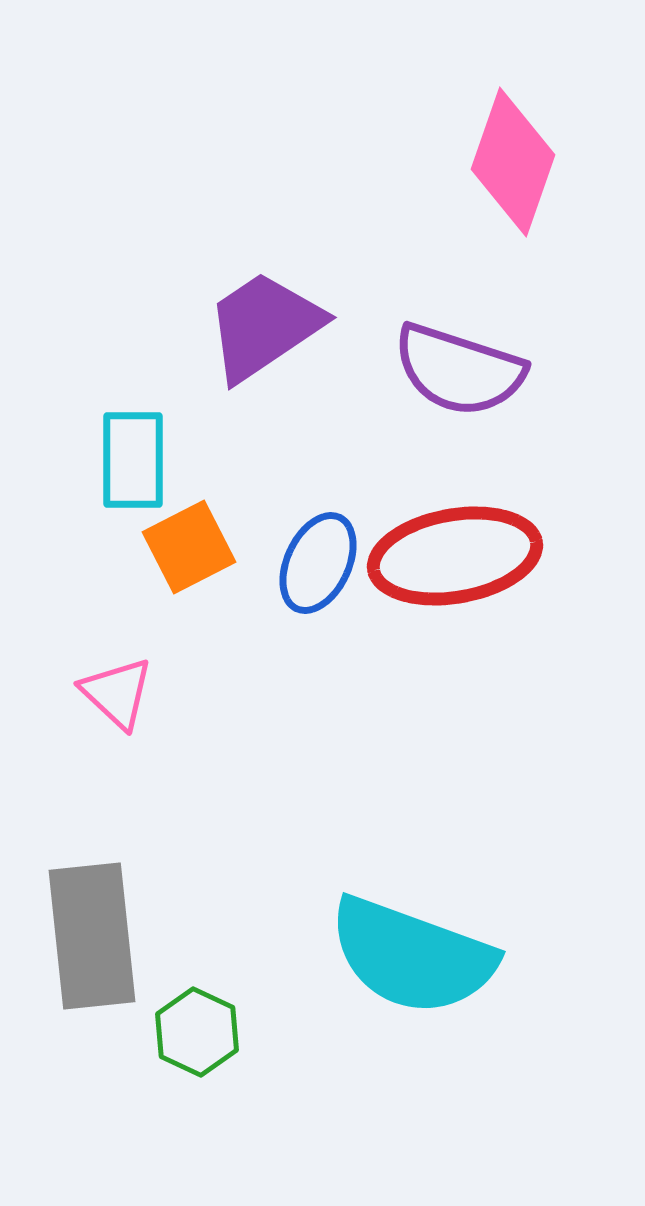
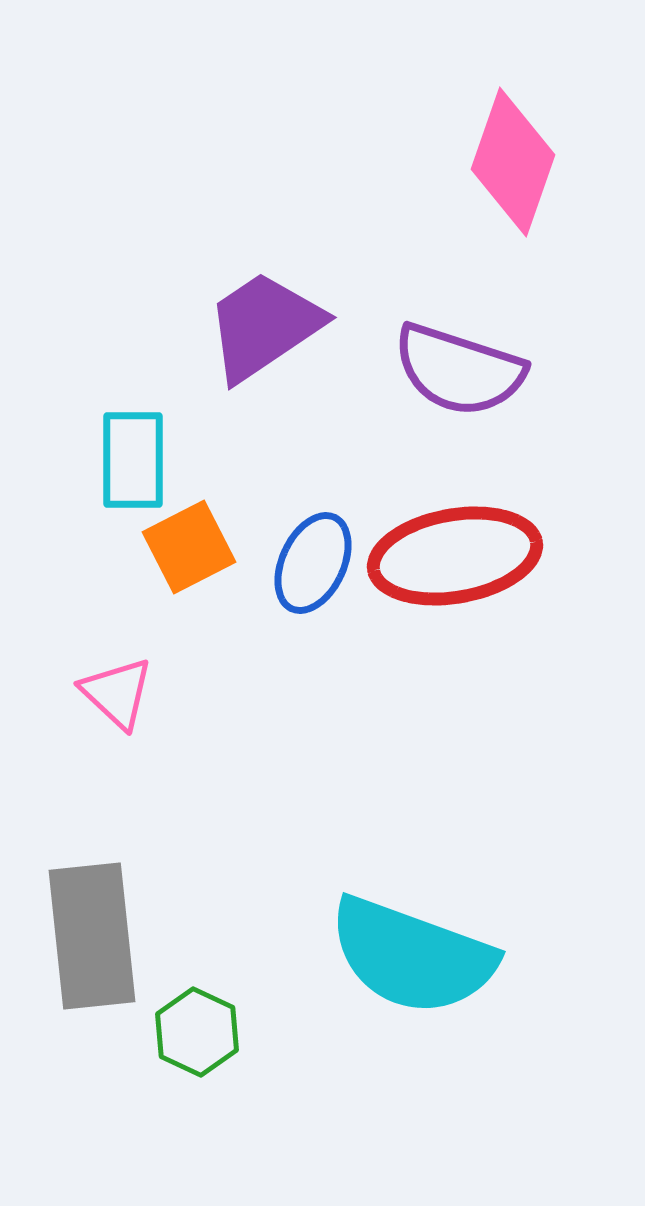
blue ellipse: moved 5 px left
